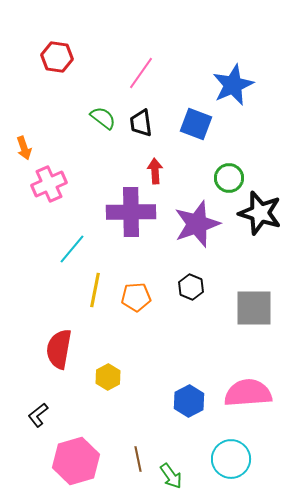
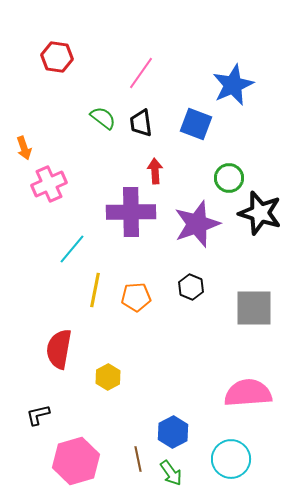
blue hexagon: moved 16 px left, 31 px down
black L-shape: rotated 25 degrees clockwise
green arrow: moved 3 px up
